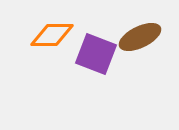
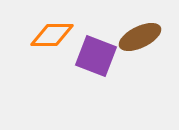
purple square: moved 2 px down
